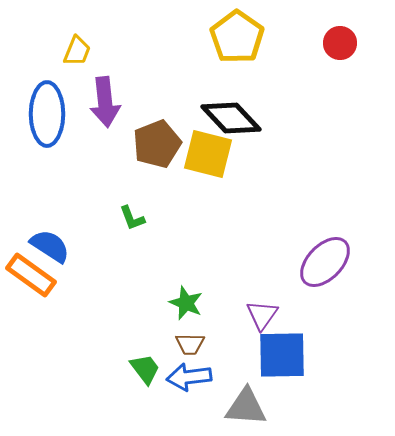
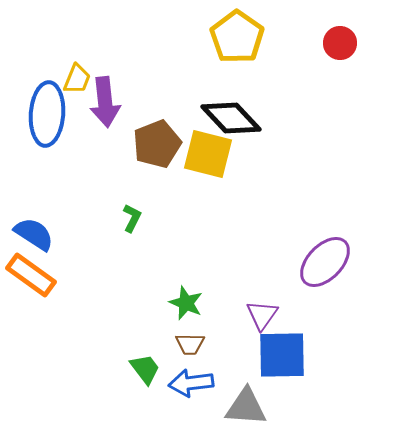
yellow trapezoid: moved 28 px down
blue ellipse: rotated 4 degrees clockwise
green L-shape: rotated 132 degrees counterclockwise
blue semicircle: moved 16 px left, 12 px up
blue arrow: moved 2 px right, 6 px down
